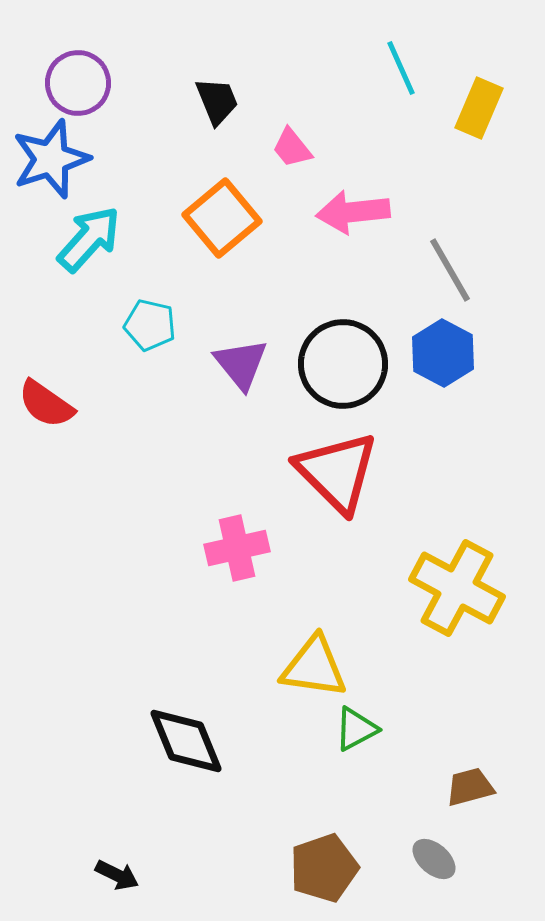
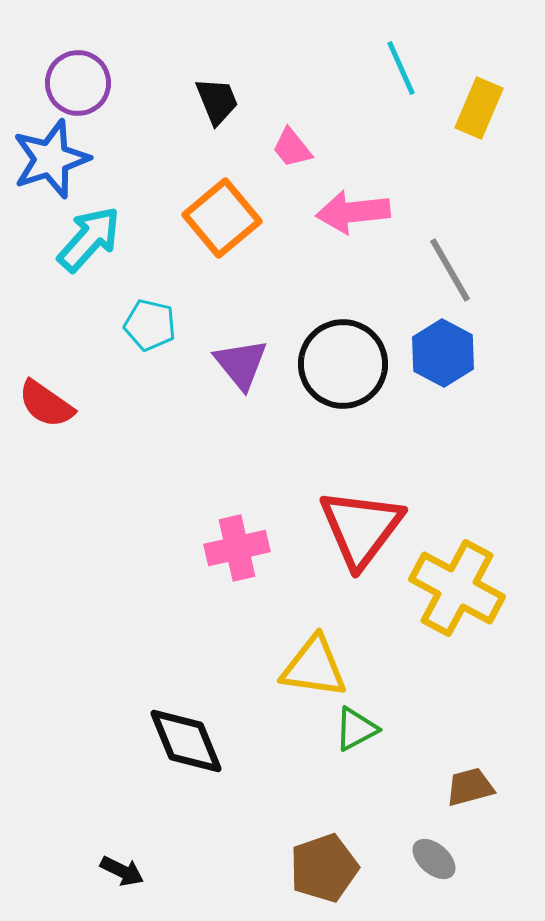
red triangle: moved 24 px right, 56 px down; rotated 22 degrees clockwise
black arrow: moved 5 px right, 4 px up
